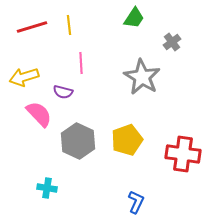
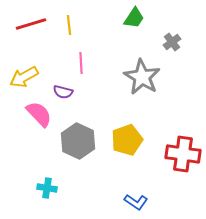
red line: moved 1 px left, 3 px up
yellow arrow: rotated 12 degrees counterclockwise
blue L-shape: rotated 100 degrees clockwise
